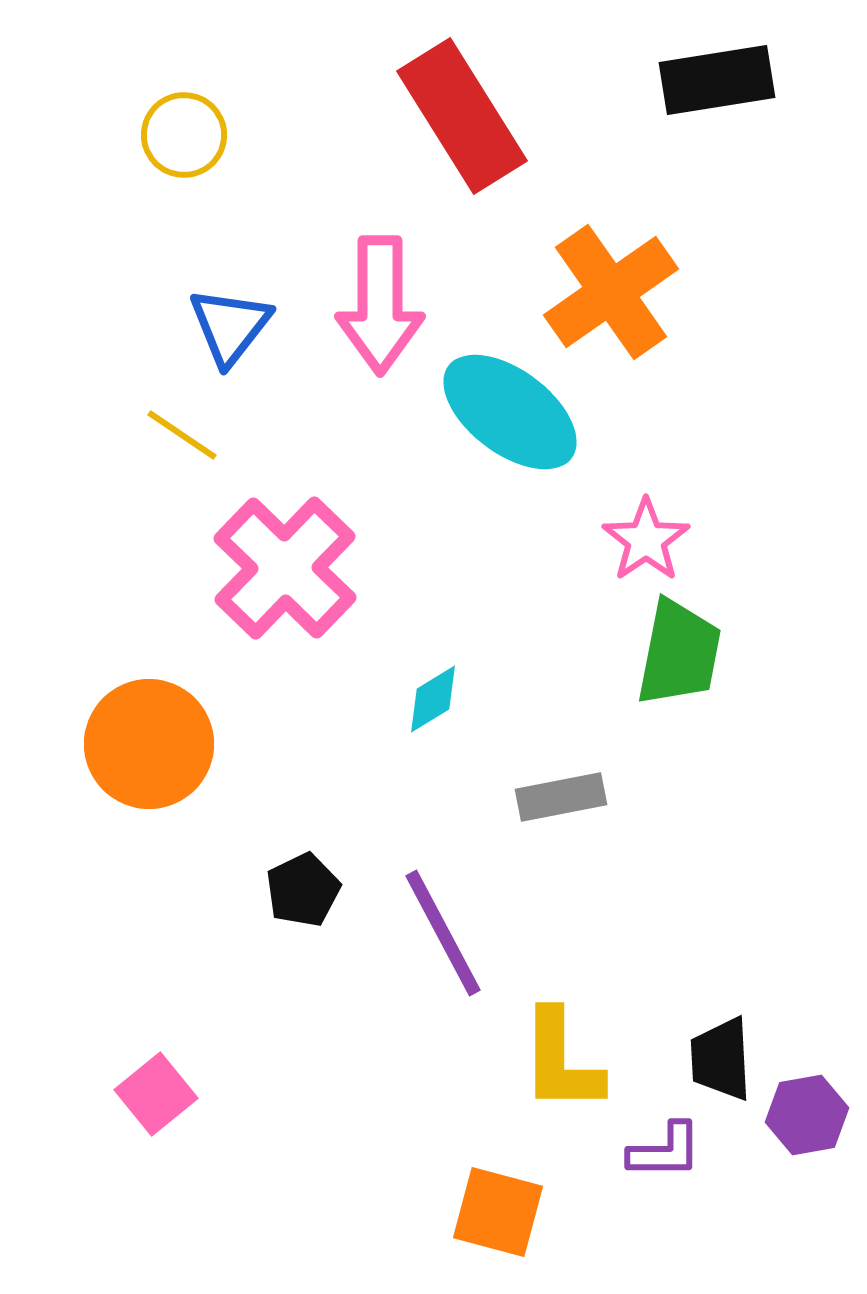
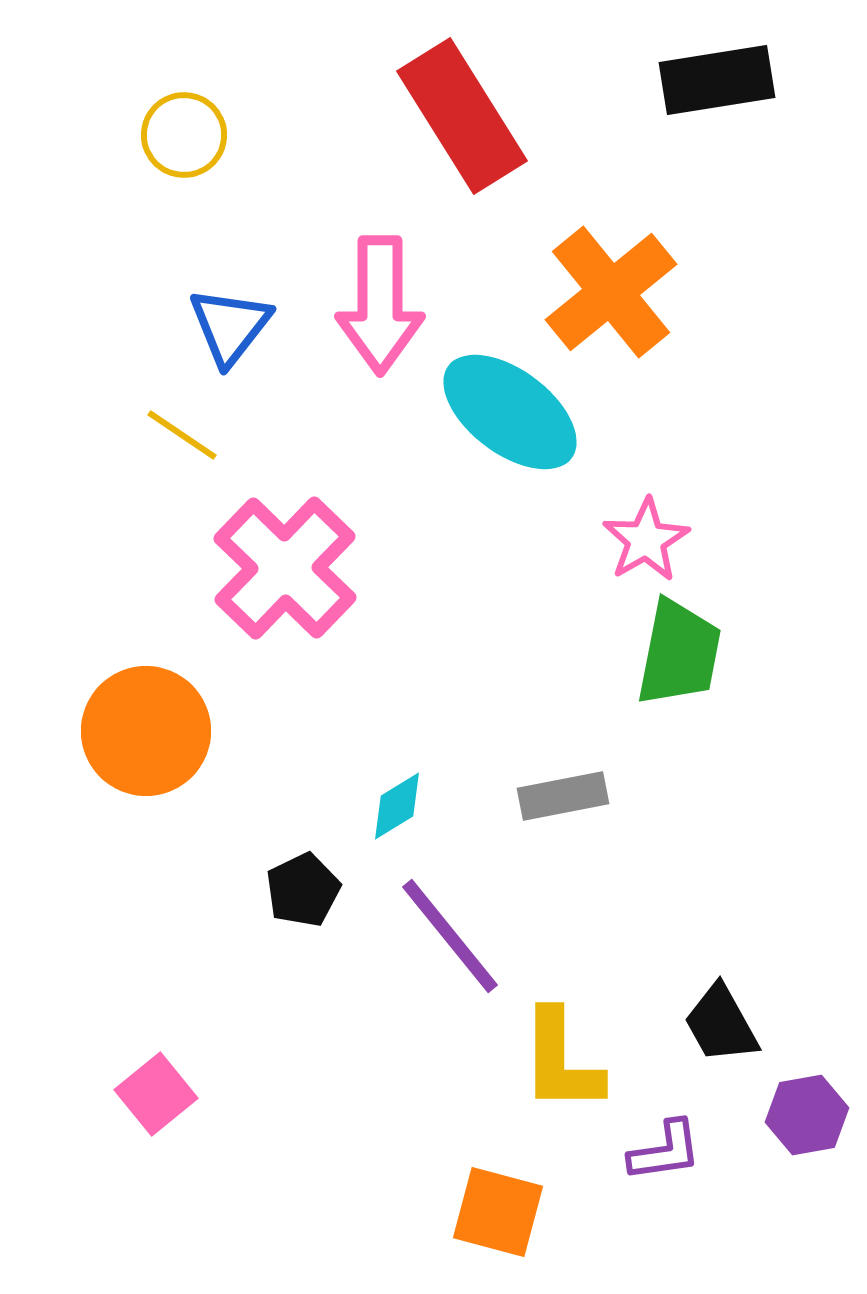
orange cross: rotated 4 degrees counterclockwise
pink star: rotated 4 degrees clockwise
cyan diamond: moved 36 px left, 107 px down
orange circle: moved 3 px left, 13 px up
gray rectangle: moved 2 px right, 1 px up
purple line: moved 7 px right, 3 px down; rotated 11 degrees counterclockwise
black trapezoid: moved 35 px up; rotated 26 degrees counterclockwise
purple L-shape: rotated 8 degrees counterclockwise
